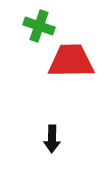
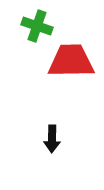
green cross: moved 2 px left
